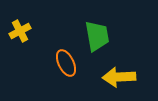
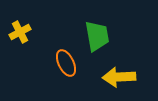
yellow cross: moved 1 px down
